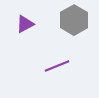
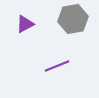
gray hexagon: moved 1 px left, 1 px up; rotated 20 degrees clockwise
